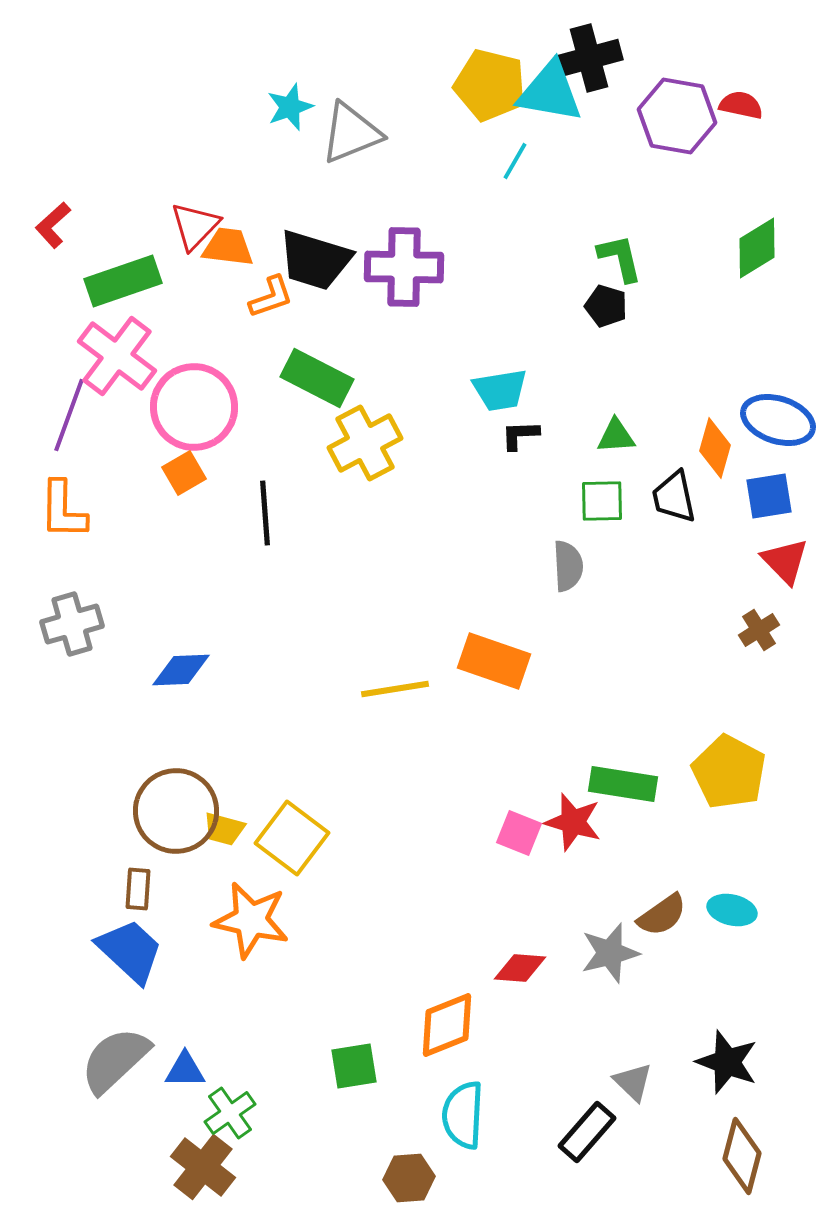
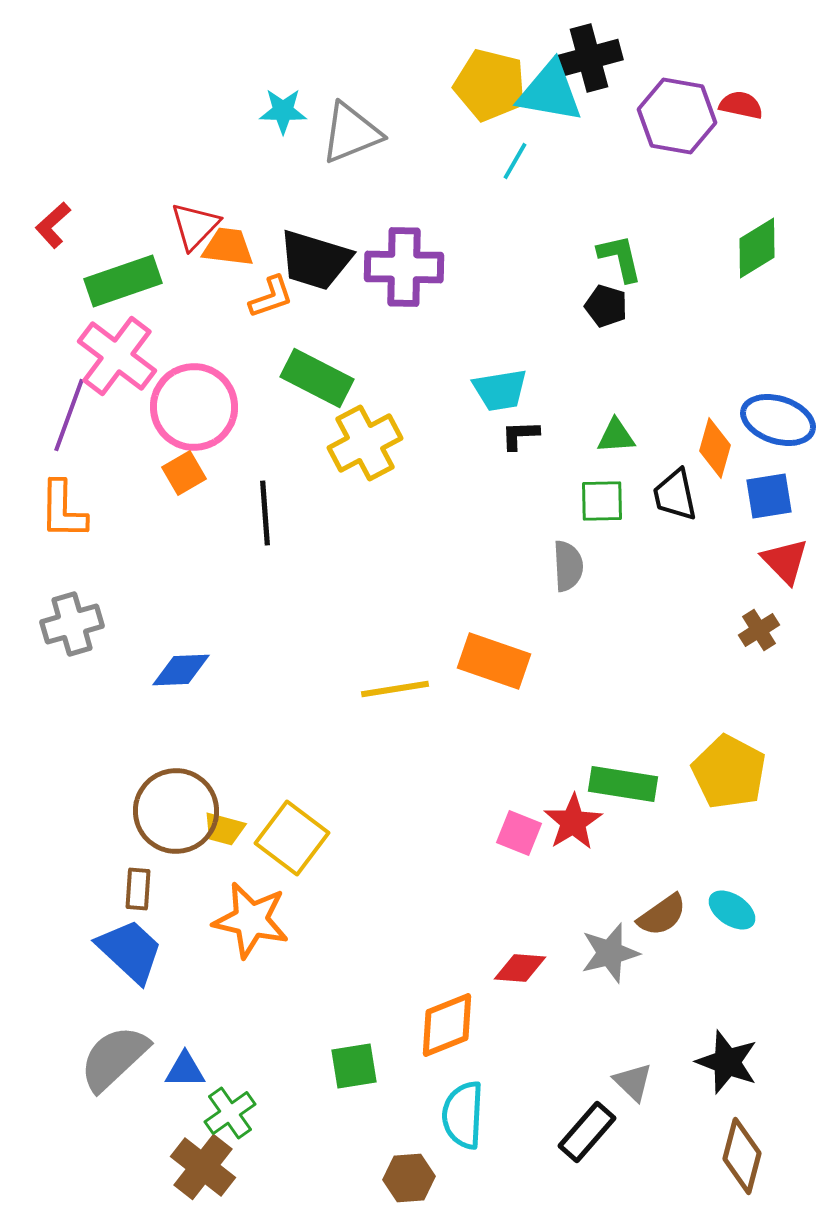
cyan star at (290, 107): moved 7 px left, 4 px down; rotated 21 degrees clockwise
black trapezoid at (674, 497): moved 1 px right, 2 px up
red star at (573, 822): rotated 24 degrees clockwise
cyan ellipse at (732, 910): rotated 21 degrees clockwise
gray semicircle at (115, 1060): moved 1 px left, 2 px up
